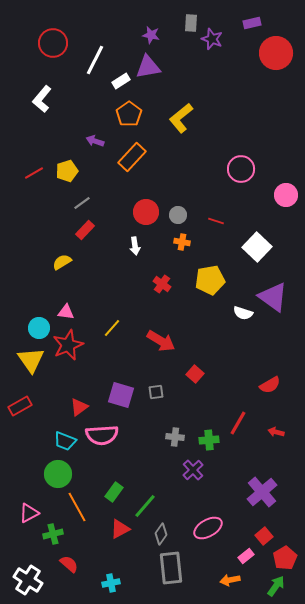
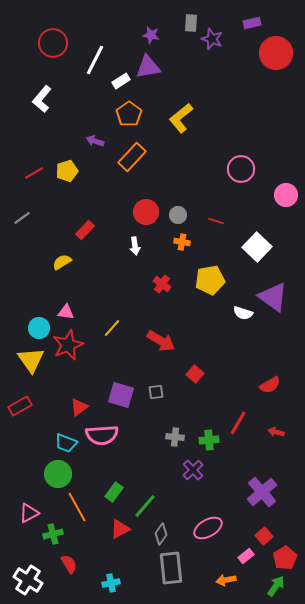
gray line at (82, 203): moved 60 px left, 15 px down
cyan trapezoid at (65, 441): moved 1 px right, 2 px down
red semicircle at (69, 564): rotated 18 degrees clockwise
orange arrow at (230, 580): moved 4 px left
